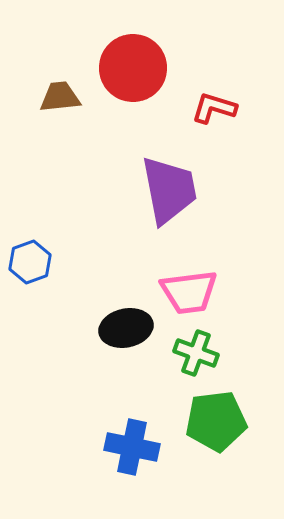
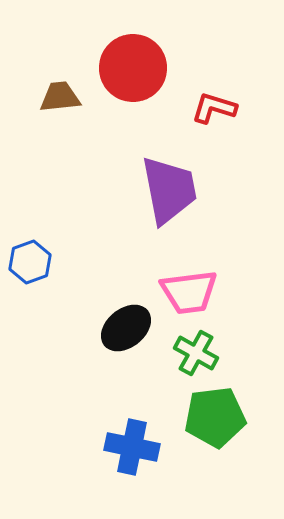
black ellipse: rotated 27 degrees counterclockwise
green cross: rotated 9 degrees clockwise
green pentagon: moved 1 px left, 4 px up
